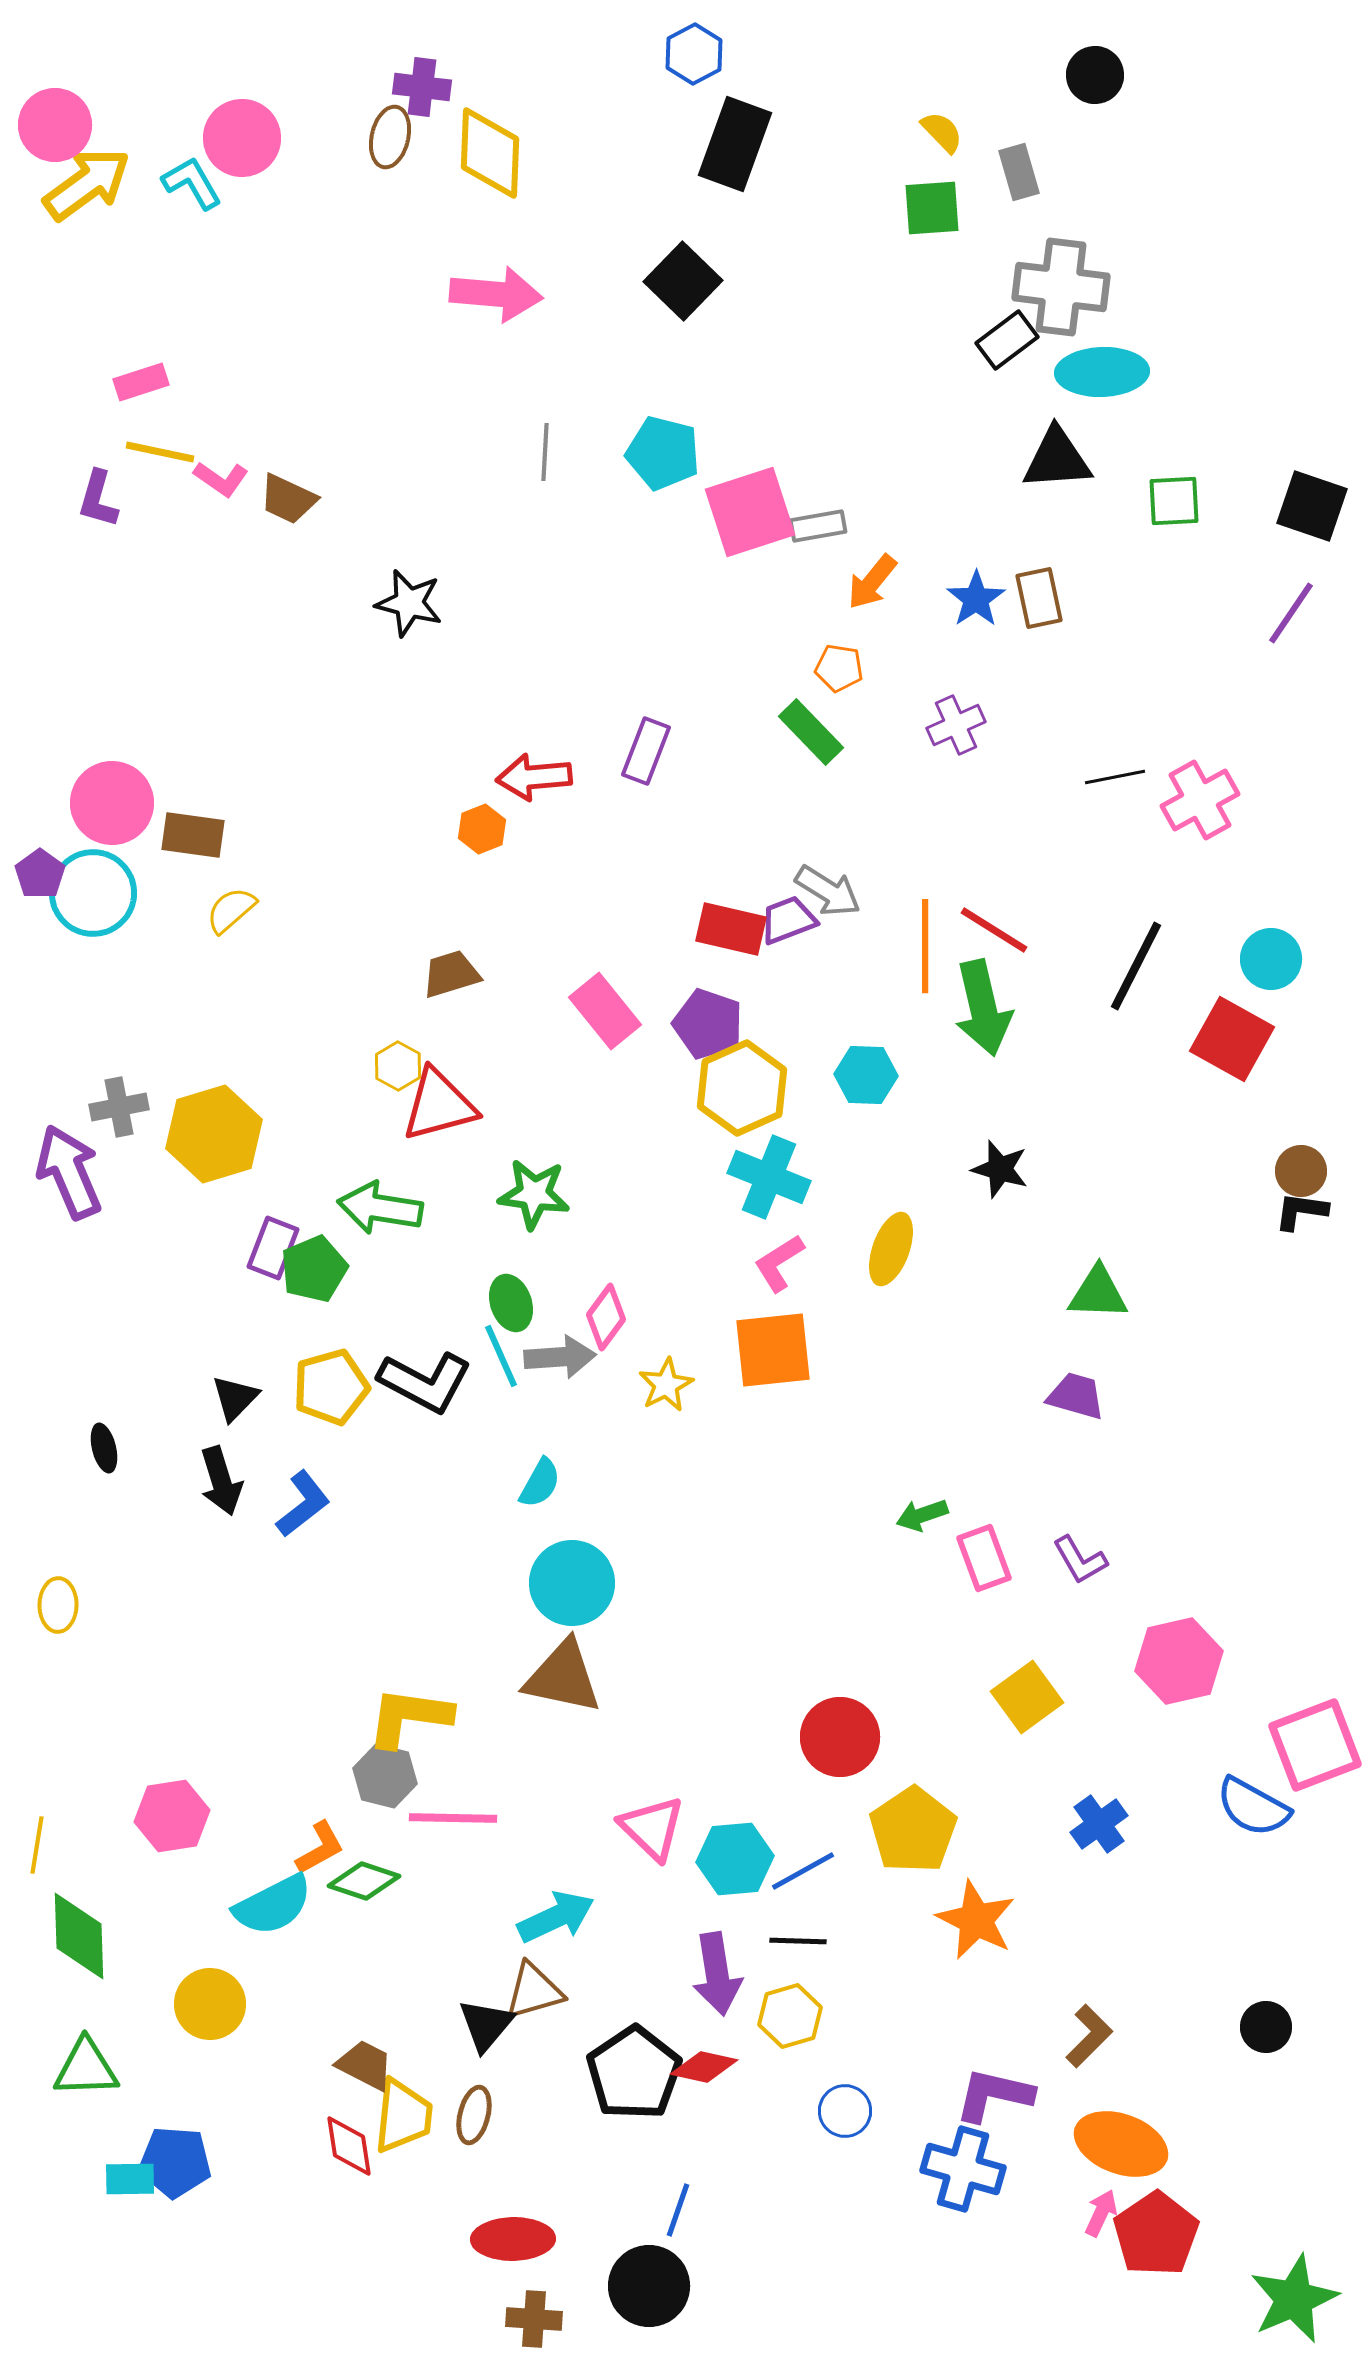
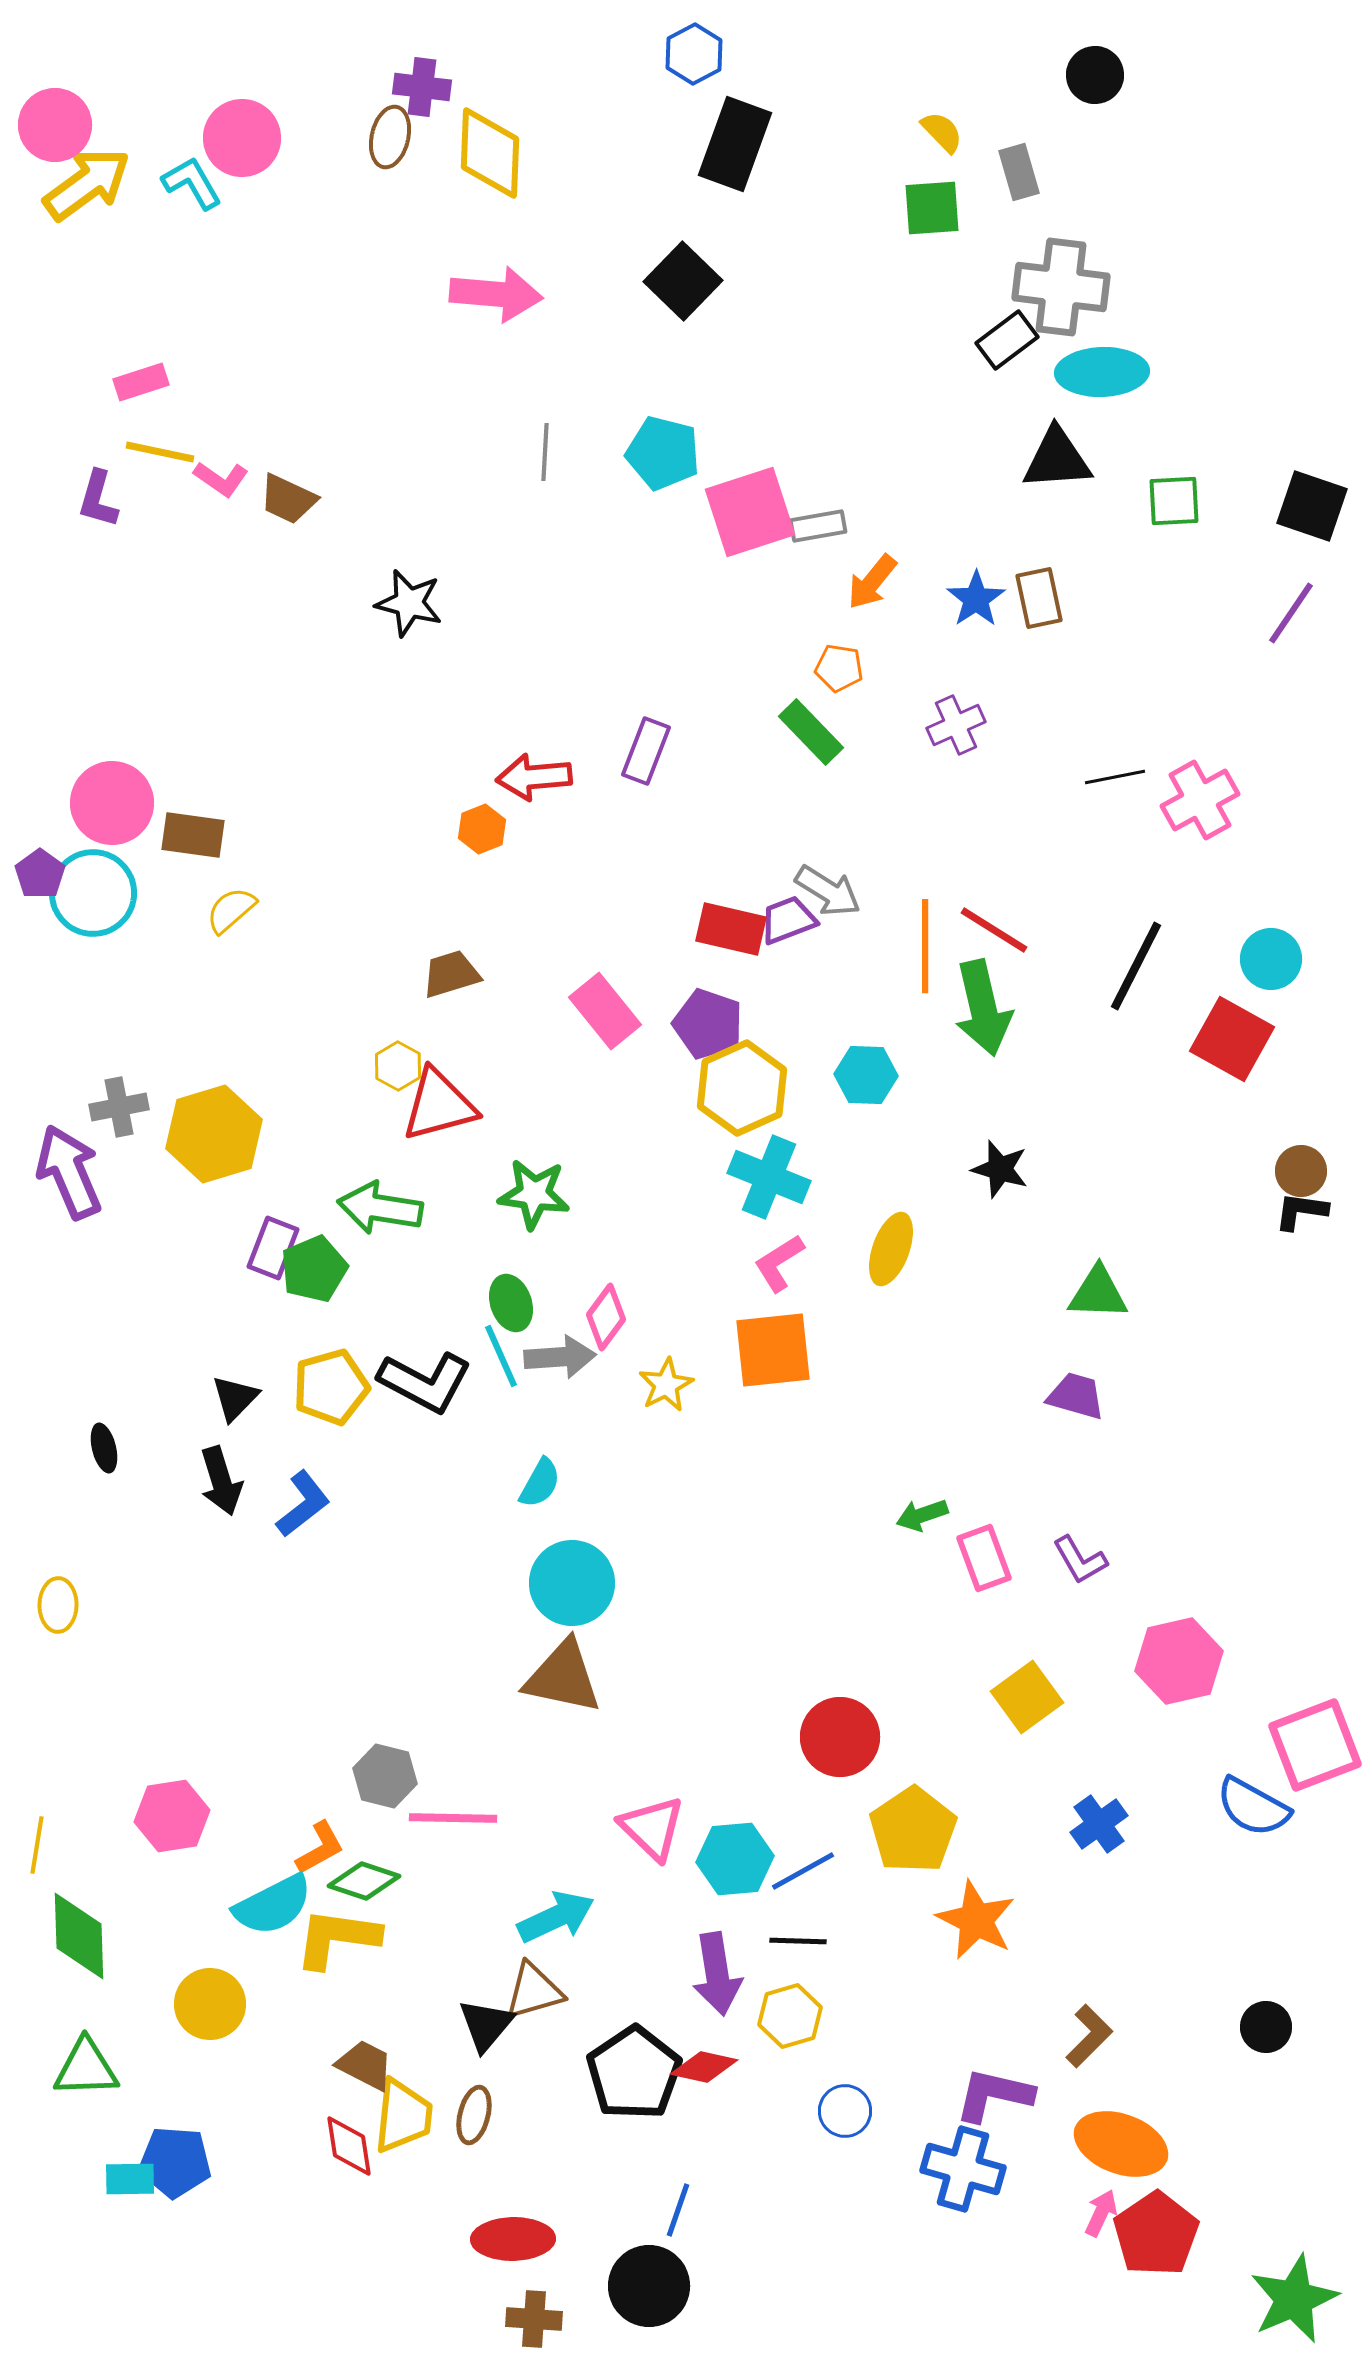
yellow L-shape at (409, 1717): moved 72 px left, 221 px down
